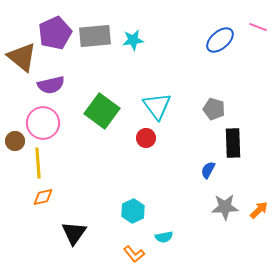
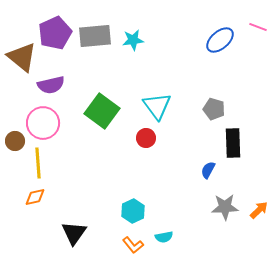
orange diamond: moved 8 px left
orange L-shape: moved 1 px left, 9 px up
